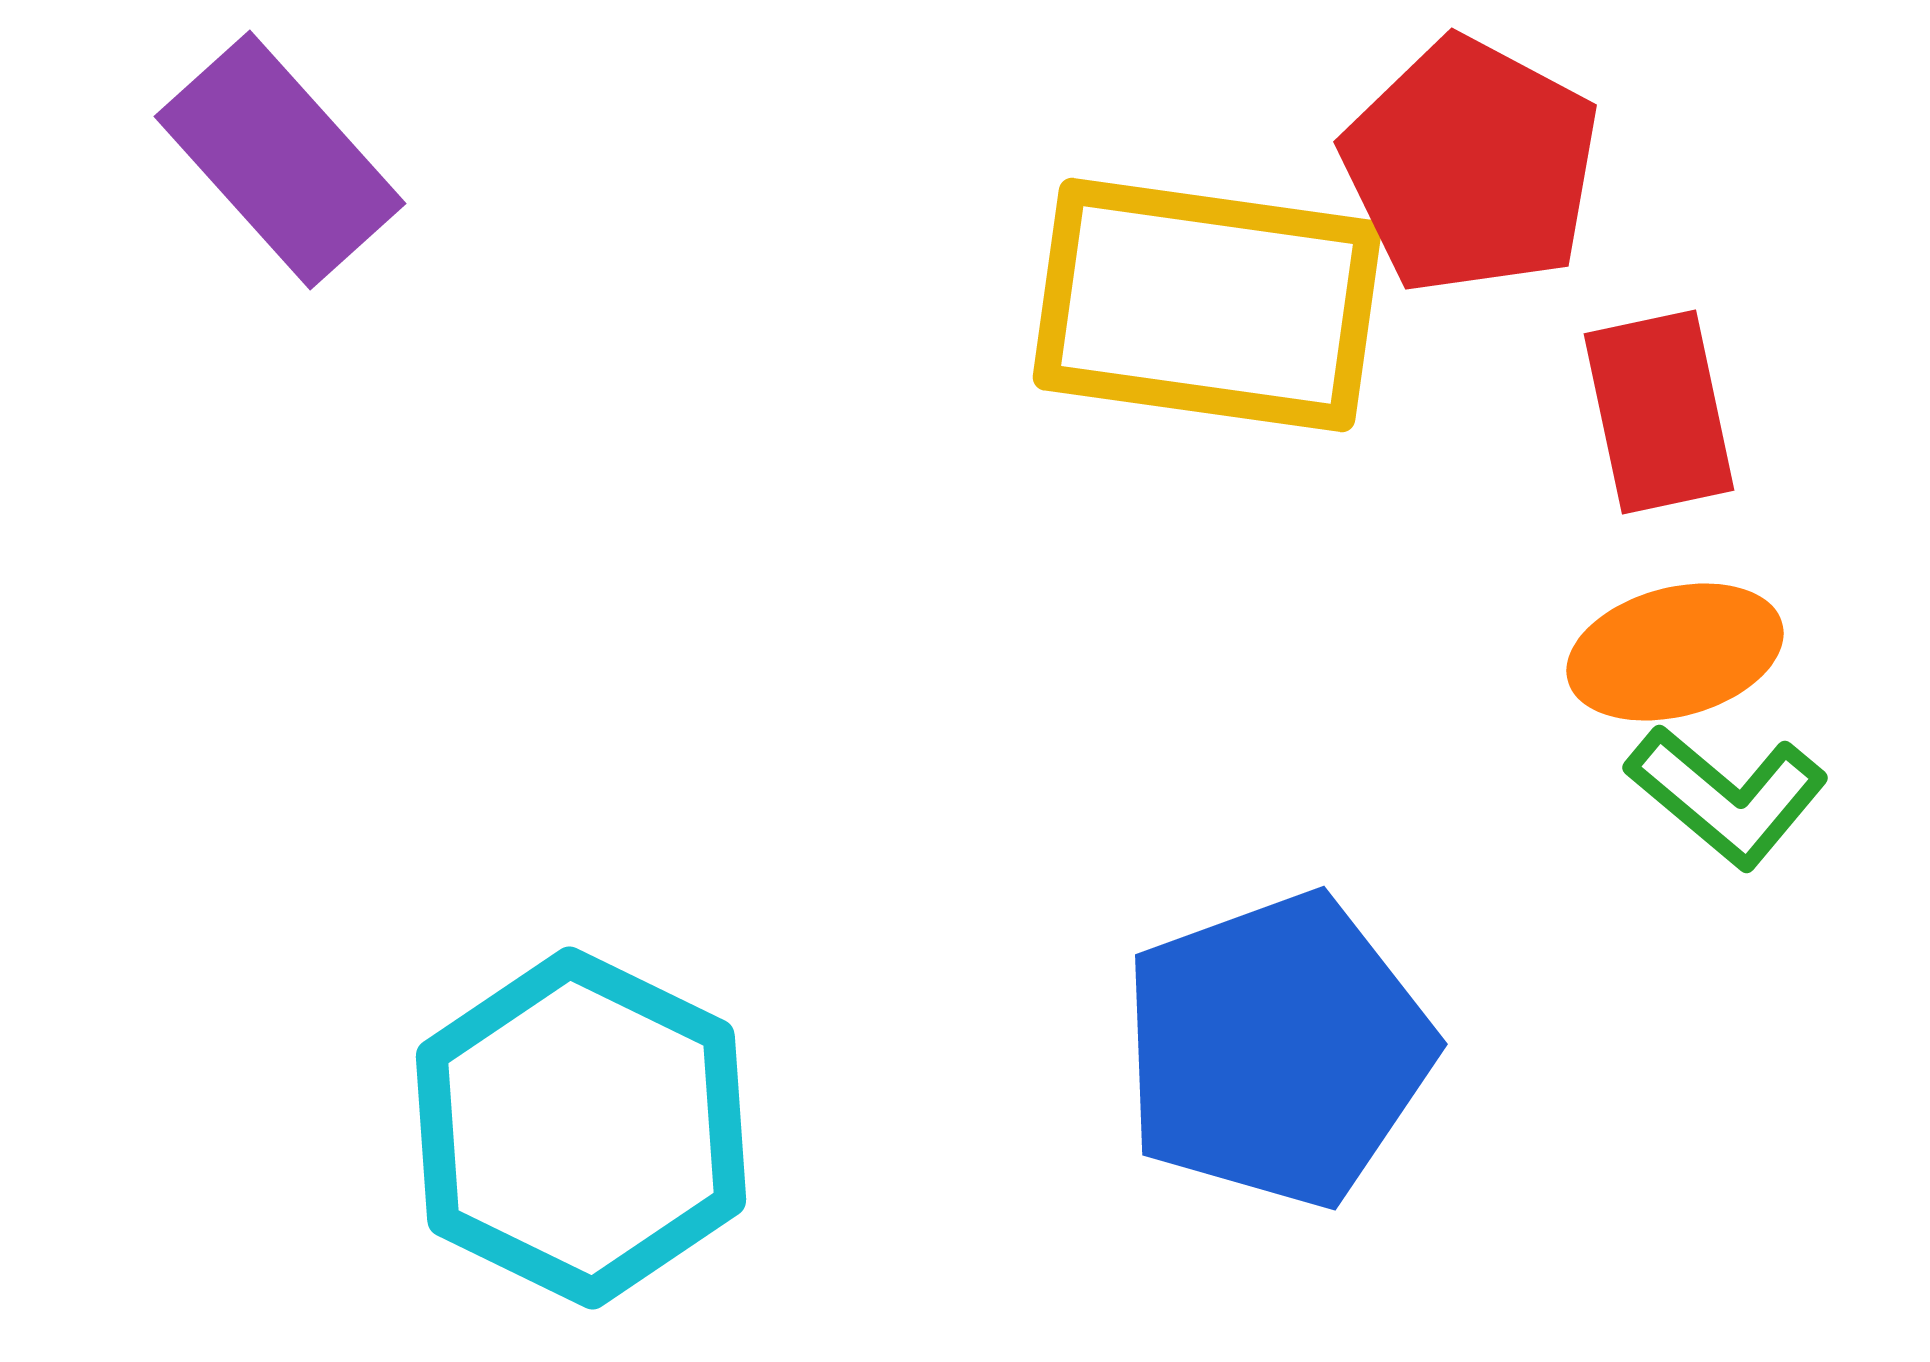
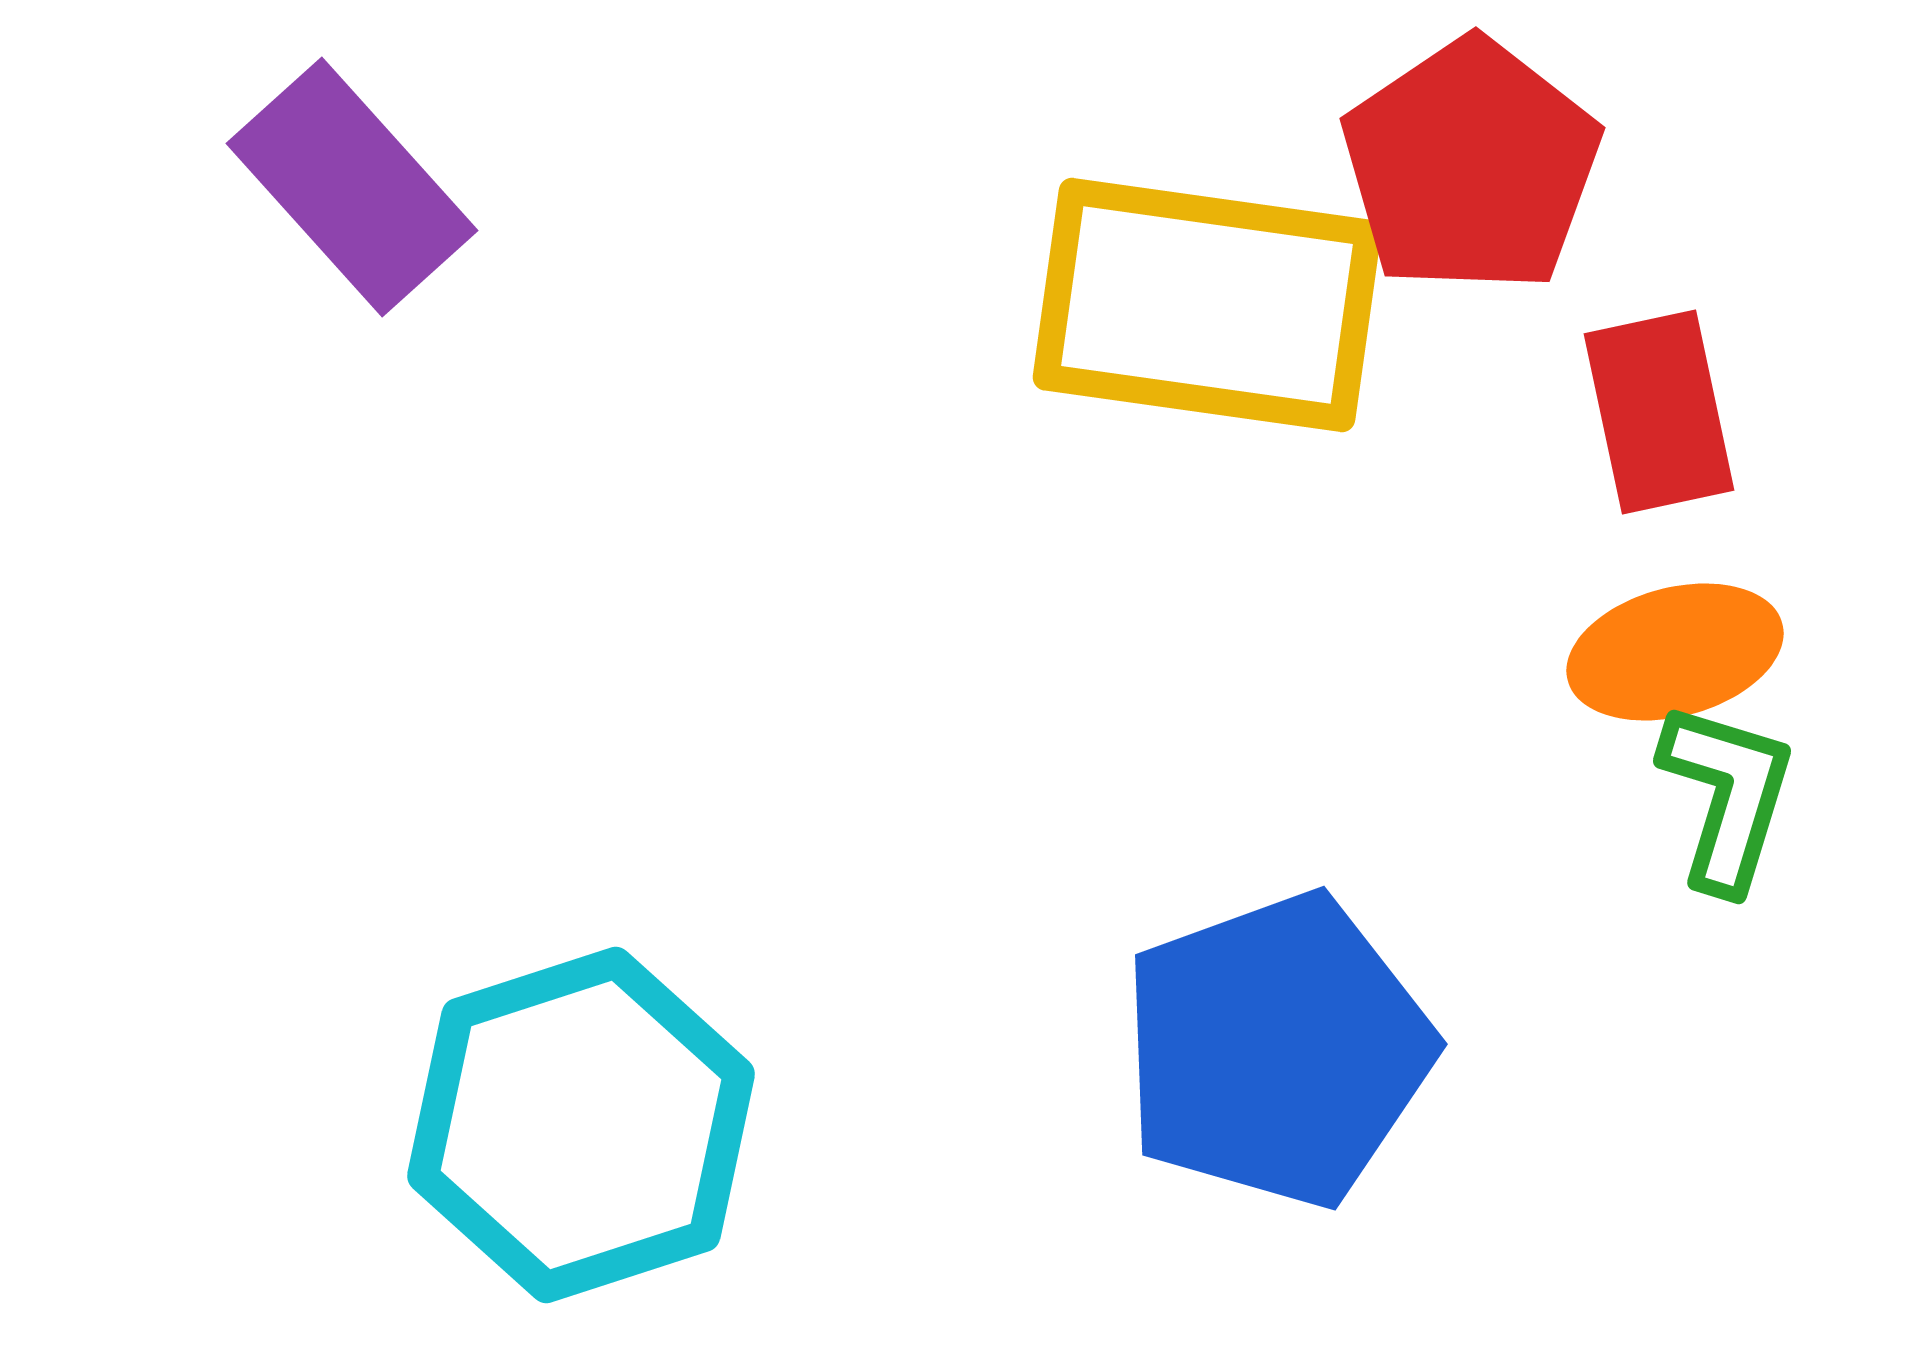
purple rectangle: moved 72 px right, 27 px down
red pentagon: rotated 10 degrees clockwise
green L-shape: rotated 113 degrees counterclockwise
cyan hexagon: moved 3 px up; rotated 16 degrees clockwise
